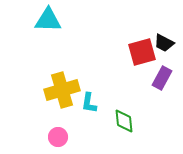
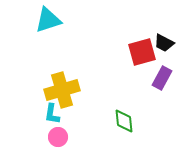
cyan triangle: rotated 20 degrees counterclockwise
cyan L-shape: moved 37 px left, 11 px down
